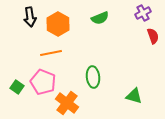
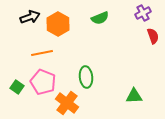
black arrow: rotated 102 degrees counterclockwise
orange line: moved 9 px left
green ellipse: moved 7 px left
green triangle: rotated 18 degrees counterclockwise
